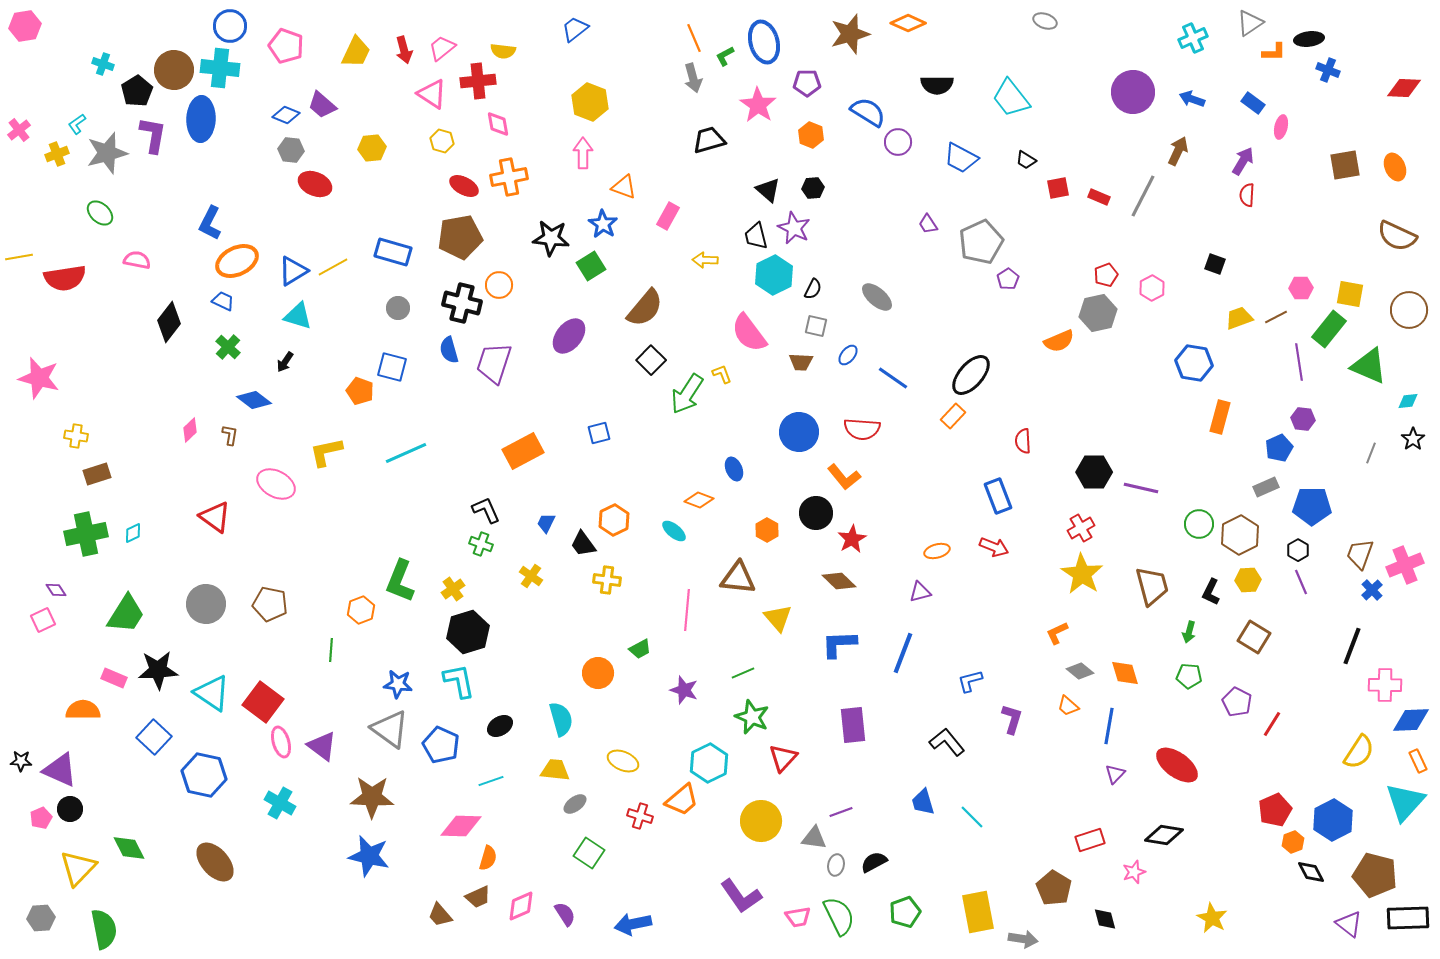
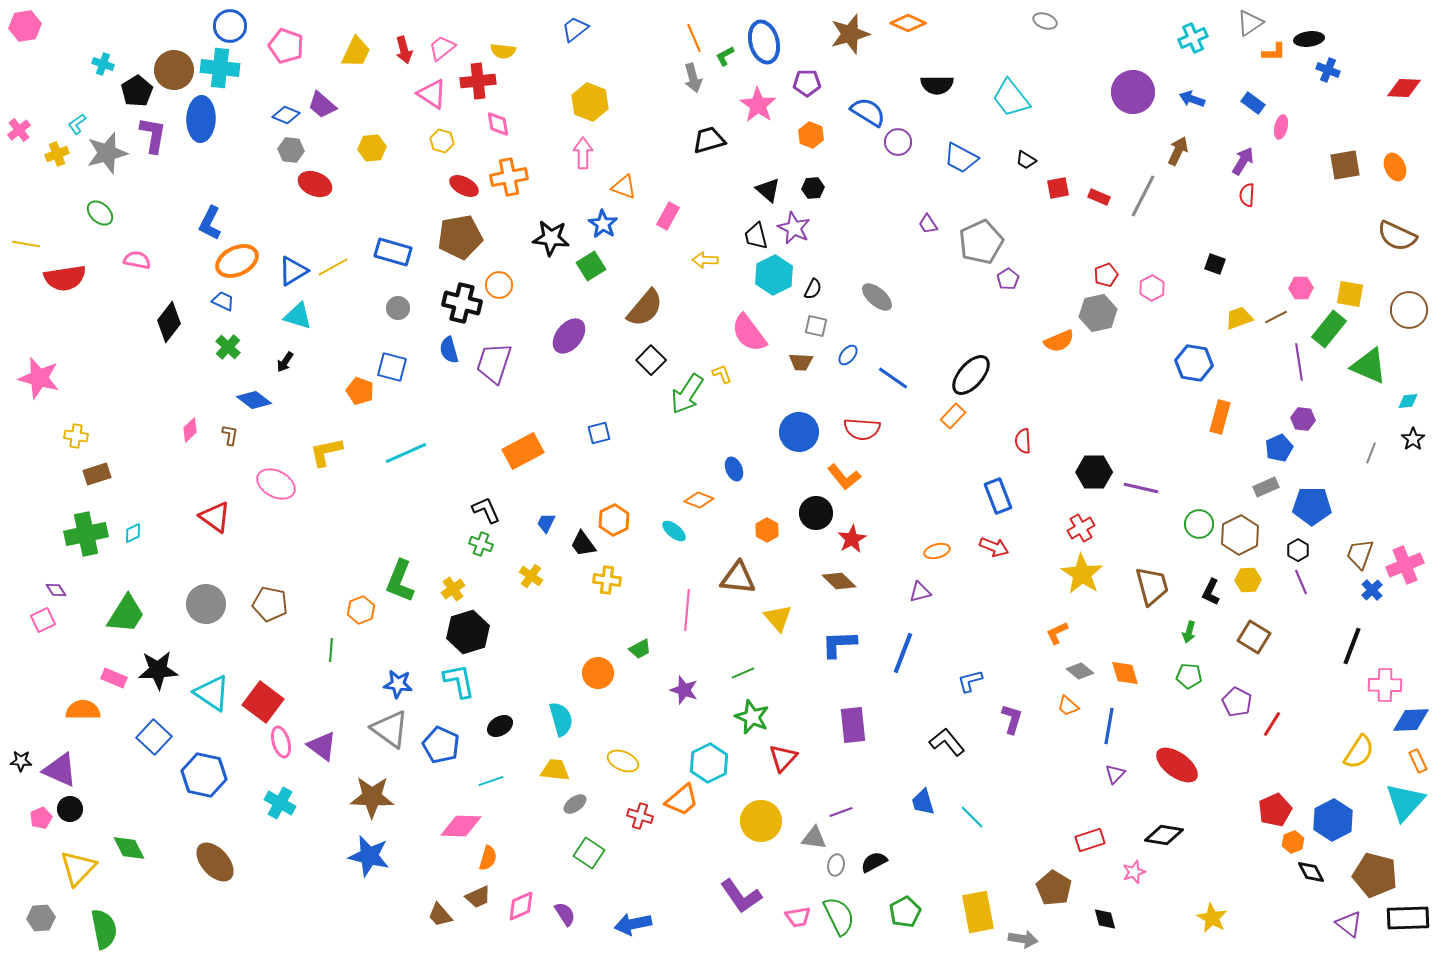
yellow line at (19, 257): moved 7 px right, 13 px up; rotated 20 degrees clockwise
green pentagon at (905, 912): rotated 8 degrees counterclockwise
